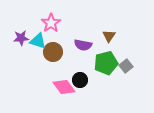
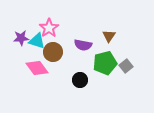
pink star: moved 2 px left, 5 px down
cyan triangle: moved 1 px left
green pentagon: moved 1 px left
pink diamond: moved 27 px left, 19 px up
